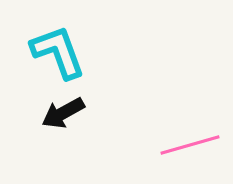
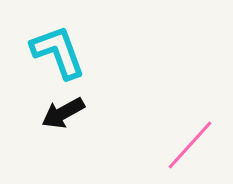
pink line: rotated 32 degrees counterclockwise
